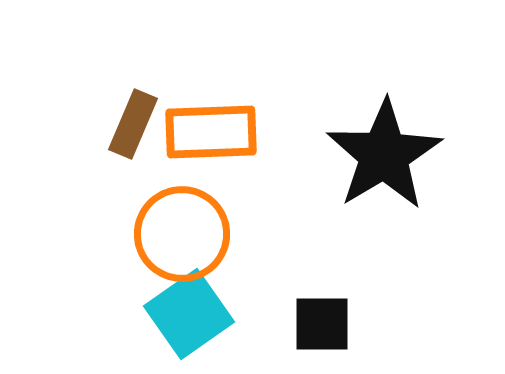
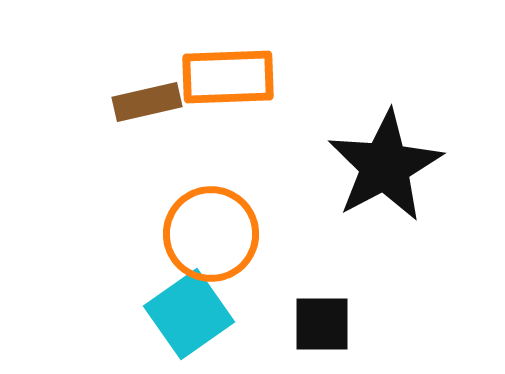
brown rectangle: moved 14 px right, 22 px up; rotated 54 degrees clockwise
orange rectangle: moved 17 px right, 55 px up
black star: moved 1 px right, 11 px down; rotated 3 degrees clockwise
orange circle: moved 29 px right
